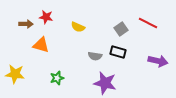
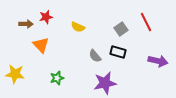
red star: rotated 24 degrees counterclockwise
red line: moved 2 px left, 1 px up; rotated 36 degrees clockwise
orange triangle: rotated 30 degrees clockwise
gray semicircle: rotated 40 degrees clockwise
purple star: rotated 25 degrees counterclockwise
